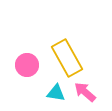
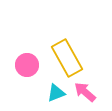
cyan triangle: rotated 30 degrees counterclockwise
